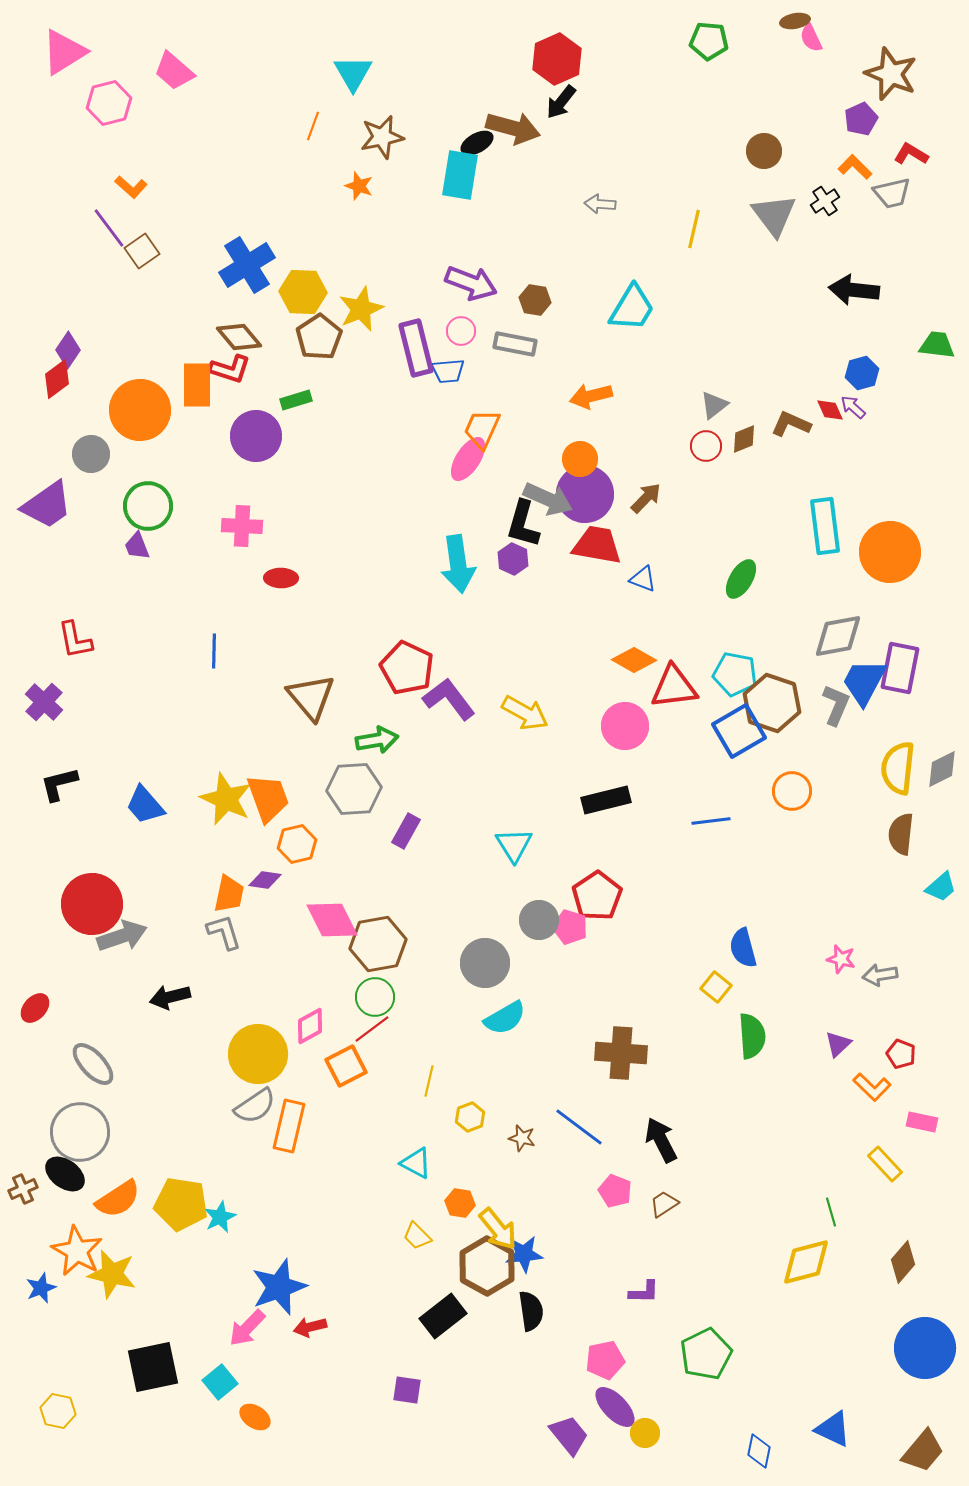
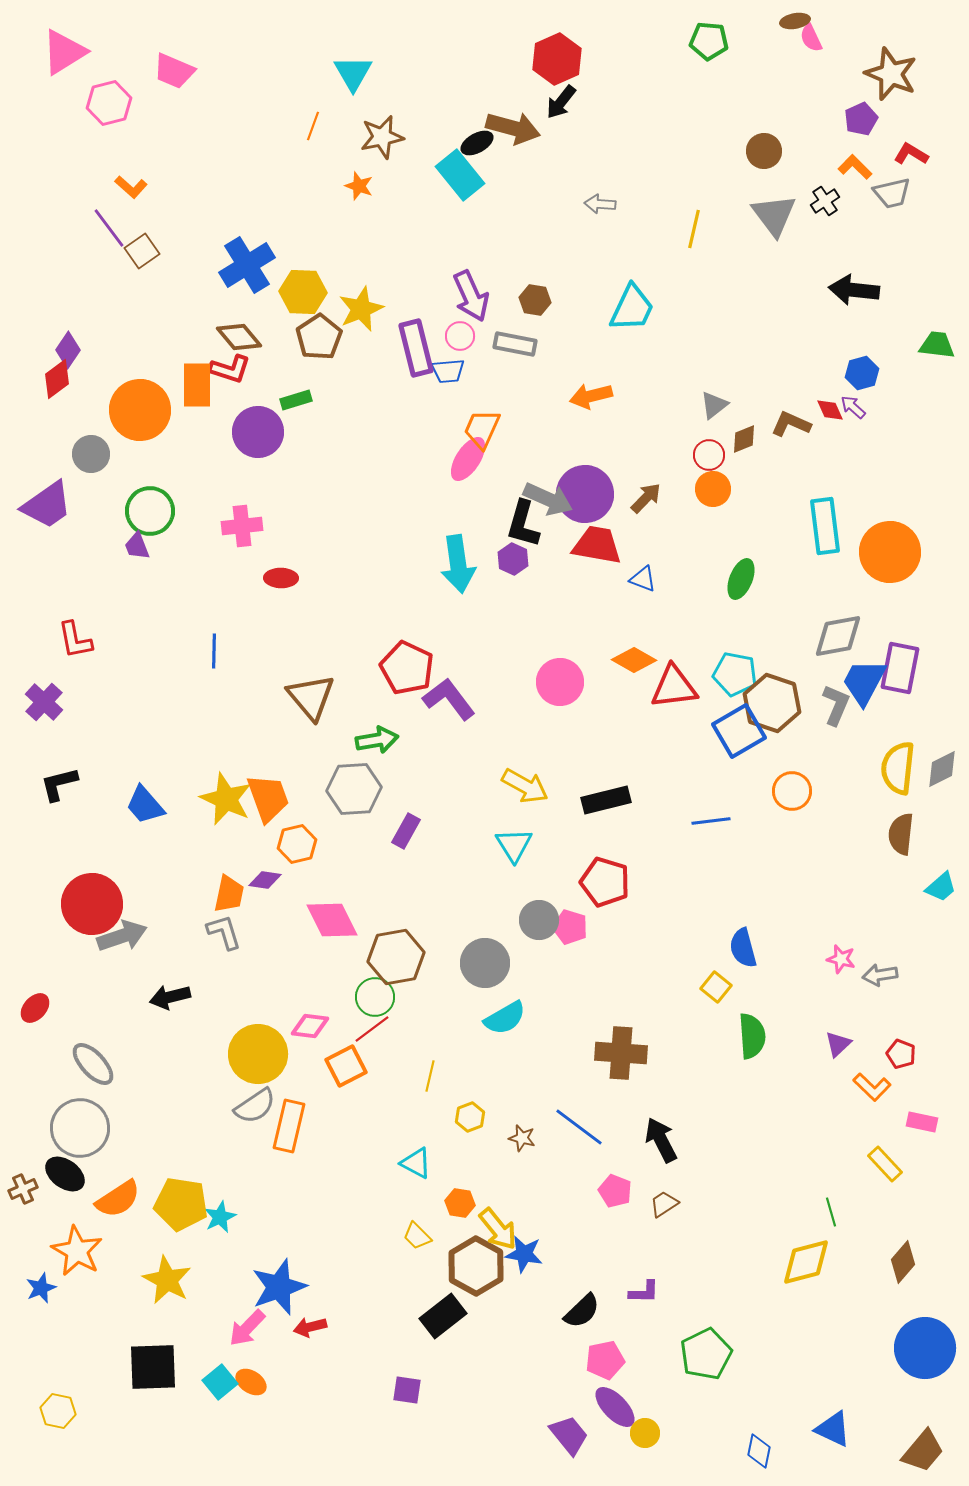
pink trapezoid at (174, 71): rotated 18 degrees counterclockwise
cyan rectangle at (460, 175): rotated 48 degrees counterclockwise
purple arrow at (471, 283): moved 13 px down; rotated 45 degrees clockwise
cyan trapezoid at (632, 308): rotated 6 degrees counterclockwise
pink circle at (461, 331): moved 1 px left, 5 px down
purple circle at (256, 436): moved 2 px right, 4 px up
red circle at (706, 446): moved 3 px right, 9 px down
orange circle at (580, 459): moved 133 px right, 30 px down
green circle at (148, 506): moved 2 px right, 5 px down
pink cross at (242, 526): rotated 9 degrees counterclockwise
green ellipse at (741, 579): rotated 9 degrees counterclockwise
yellow arrow at (525, 713): moved 73 px down
pink circle at (625, 726): moved 65 px left, 44 px up
red pentagon at (597, 896): moved 8 px right, 14 px up; rotated 21 degrees counterclockwise
brown hexagon at (378, 944): moved 18 px right, 13 px down
pink diamond at (310, 1026): rotated 36 degrees clockwise
yellow line at (429, 1081): moved 1 px right, 5 px up
gray circle at (80, 1132): moved 4 px up
blue star at (524, 1254): rotated 15 degrees clockwise
brown hexagon at (487, 1266): moved 11 px left
yellow star at (112, 1274): moved 55 px right, 6 px down; rotated 15 degrees clockwise
black semicircle at (531, 1311): moved 51 px right; rotated 54 degrees clockwise
black square at (153, 1367): rotated 10 degrees clockwise
orange ellipse at (255, 1417): moved 4 px left, 35 px up
